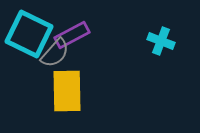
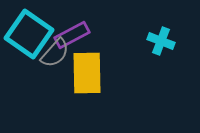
cyan square: rotated 9 degrees clockwise
yellow rectangle: moved 20 px right, 18 px up
